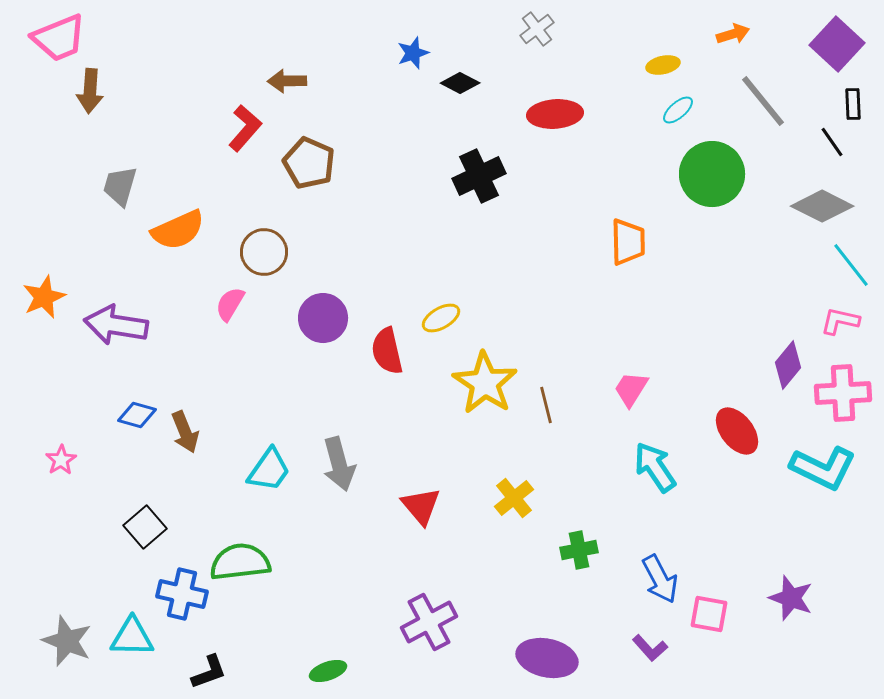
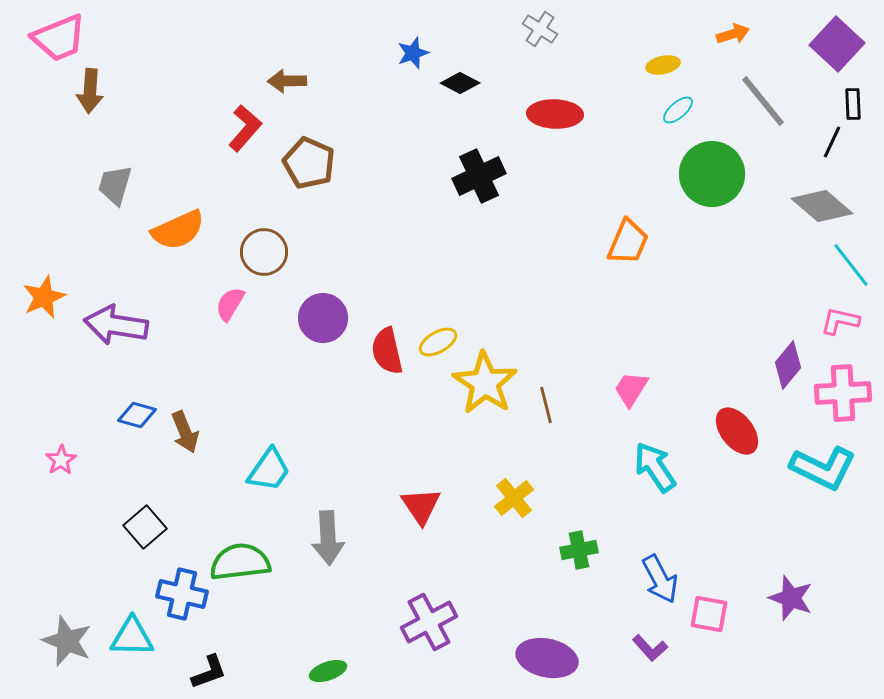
gray cross at (537, 29): moved 3 px right; rotated 20 degrees counterclockwise
red ellipse at (555, 114): rotated 6 degrees clockwise
black line at (832, 142): rotated 60 degrees clockwise
gray trapezoid at (120, 186): moved 5 px left, 1 px up
gray diamond at (822, 206): rotated 14 degrees clockwise
orange trapezoid at (628, 242): rotated 24 degrees clockwise
yellow ellipse at (441, 318): moved 3 px left, 24 px down
gray arrow at (339, 464): moved 11 px left, 74 px down; rotated 12 degrees clockwise
red triangle at (421, 506): rotated 6 degrees clockwise
